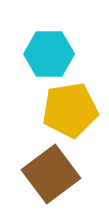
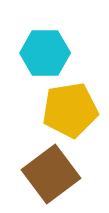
cyan hexagon: moved 4 px left, 1 px up
